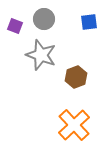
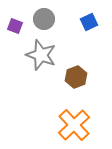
blue square: rotated 18 degrees counterclockwise
